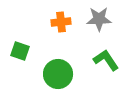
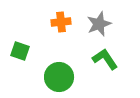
gray star: moved 5 px down; rotated 20 degrees counterclockwise
green L-shape: moved 1 px left, 1 px up
green circle: moved 1 px right, 3 px down
